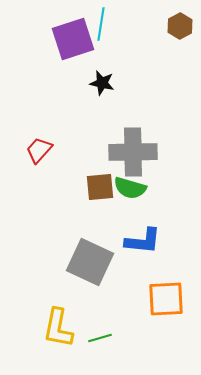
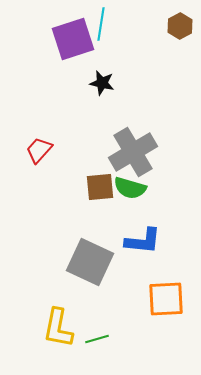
gray cross: rotated 30 degrees counterclockwise
green line: moved 3 px left, 1 px down
